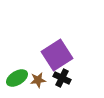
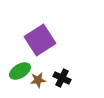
purple square: moved 17 px left, 15 px up
green ellipse: moved 3 px right, 7 px up
